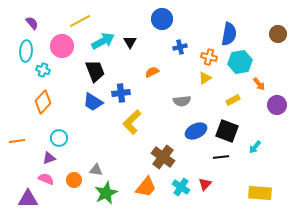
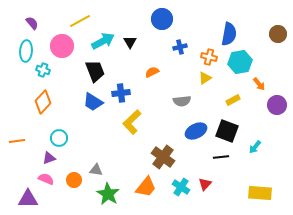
green star at (106, 193): moved 2 px right, 1 px down; rotated 15 degrees counterclockwise
